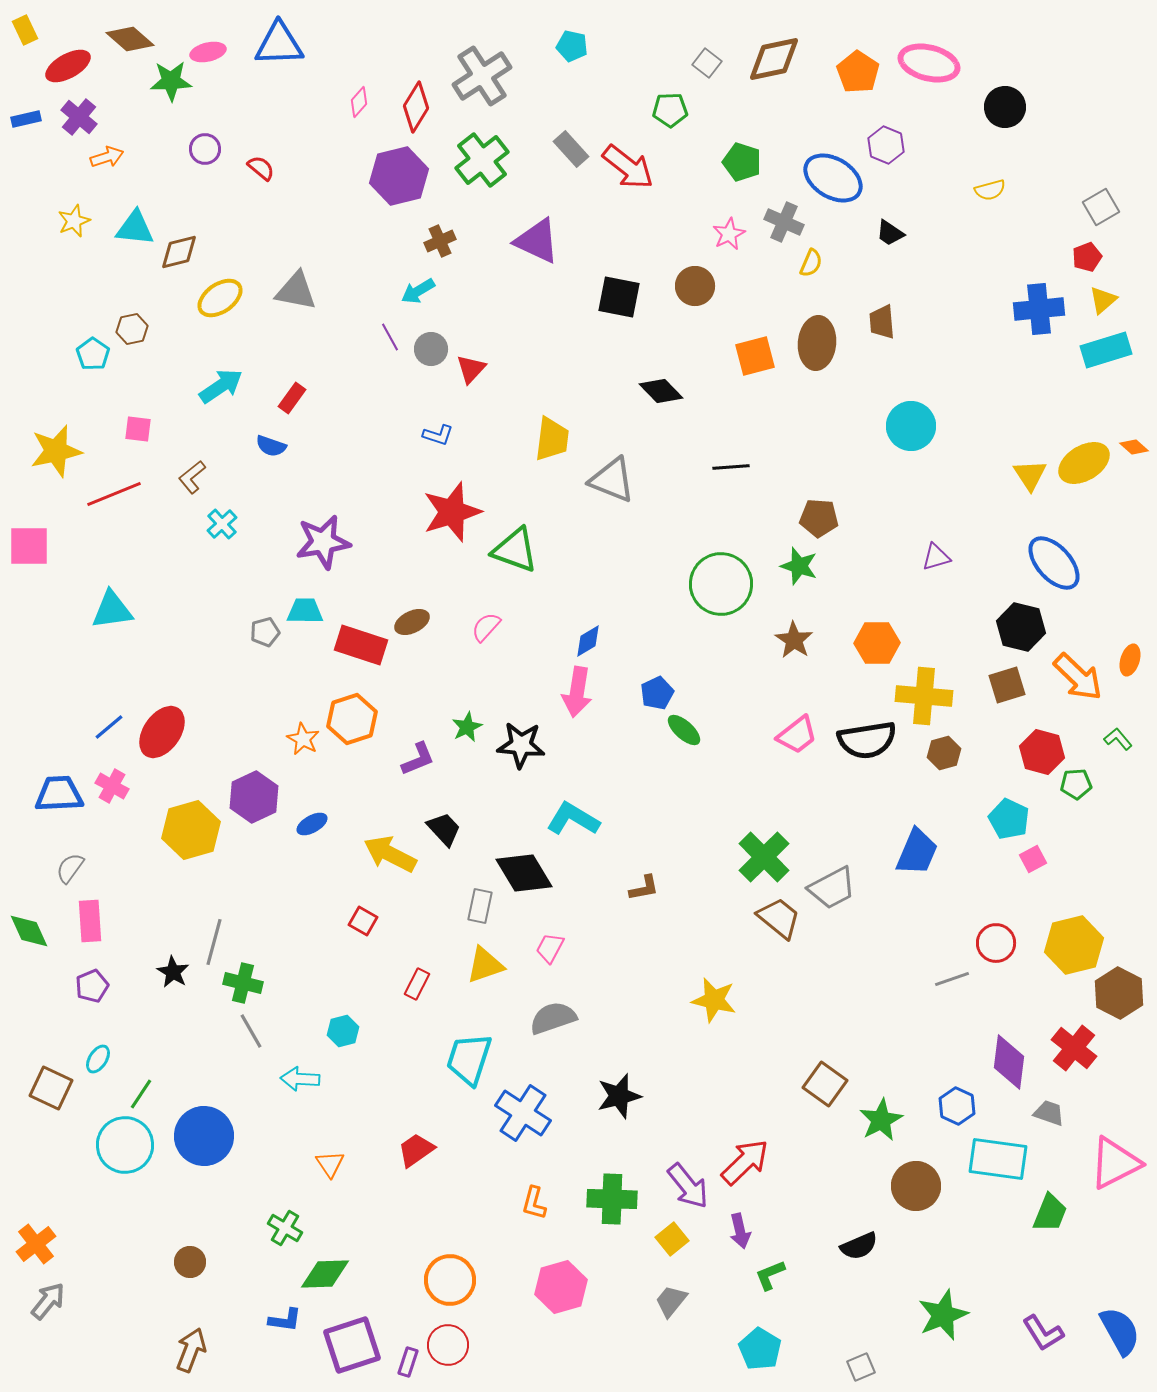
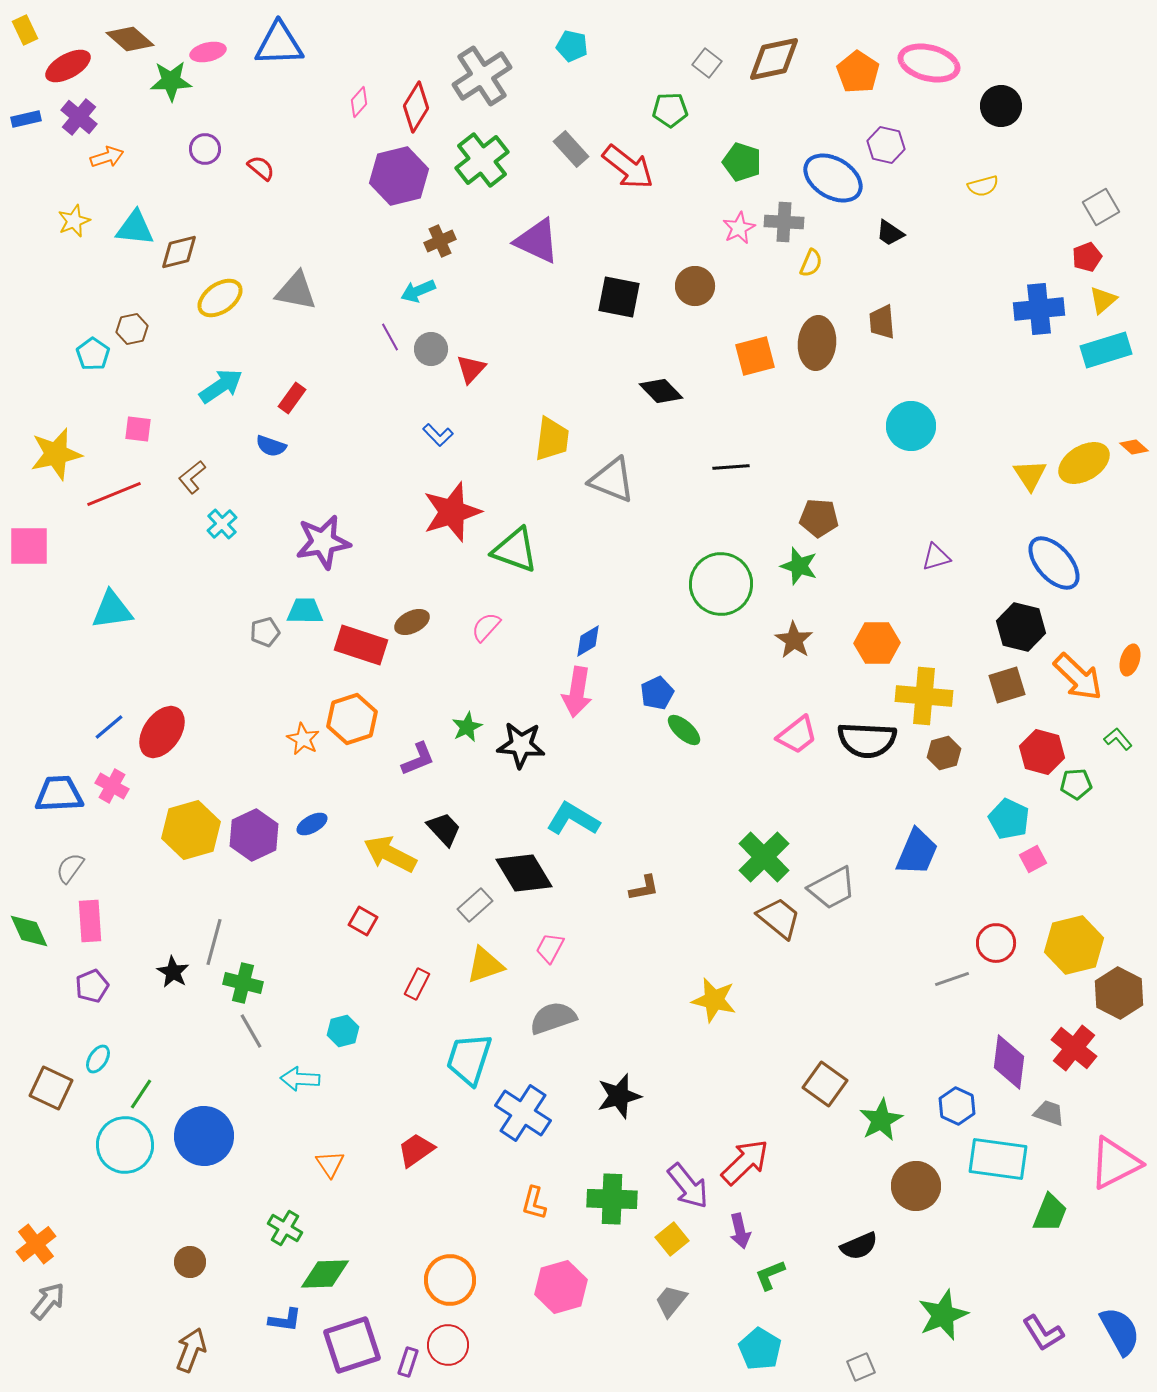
black circle at (1005, 107): moved 4 px left, 1 px up
purple hexagon at (886, 145): rotated 9 degrees counterclockwise
yellow semicircle at (990, 190): moved 7 px left, 4 px up
gray cross at (784, 222): rotated 21 degrees counterclockwise
pink star at (729, 234): moved 10 px right, 6 px up
cyan arrow at (418, 291): rotated 8 degrees clockwise
blue L-shape at (438, 435): rotated 28 degrees clockwise
yellow star at (56, 451): moved 3 px down
black semicircle at (867, 740): rotated 12 degrees clockwise
purple hexagon at (254, 797): moved 38 px down
gray rectangle at (480, 906): moved 5 px left, 1 px up; rotated 36 degrees clockwise
